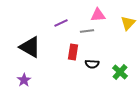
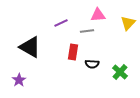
purple star: moved 5 px left
